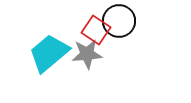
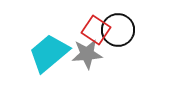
black circle: moved 1 px left, 9 px down
